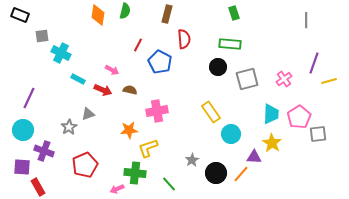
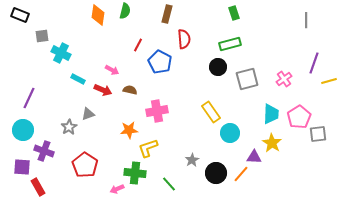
green rectangle at (230, 44): rotated 20 degrees counterclockwise
cyan circle at (231, 134): moved 1 px left, 1 px up
red pentagon at (85, 165): rotated 15 degrees counterclockwise
